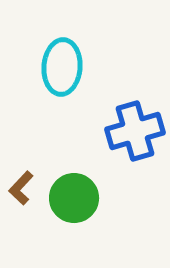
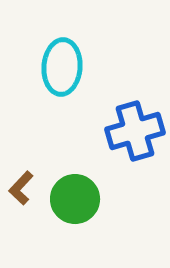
green circle: moved 1 px right, 1 px down
